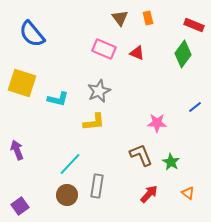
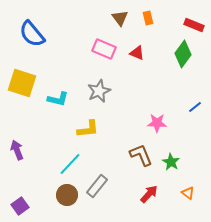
yellow L-shape: moved 6 px left, 7 px down
gray rectangle: rotated 30 degrees clockwise
